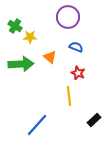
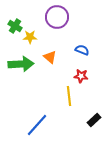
purple circle: moved 11 px left
blue semicircle: moved 6 px right, 3 px down
red star: moved 3 px right, 3 px down; rotated 16 degrees counterclockwise
